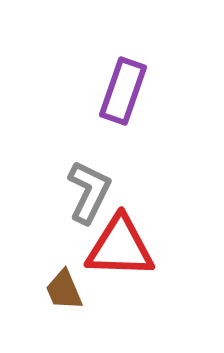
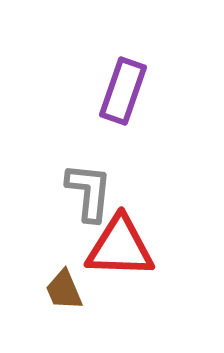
gray L-shape: rotated 20 degrees counterclockwise
